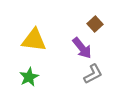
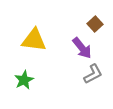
green star: moved 5 px left, 3 px down
